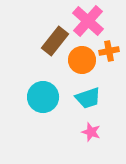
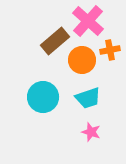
brown rectangle: rotated 12 degrees clockwise
orange cross: moved 1 px right, 1 px up
